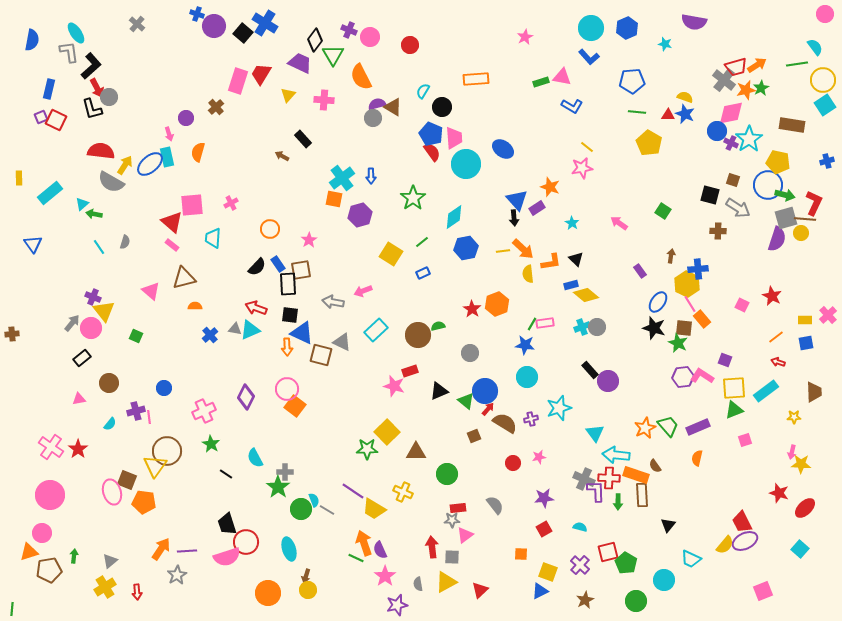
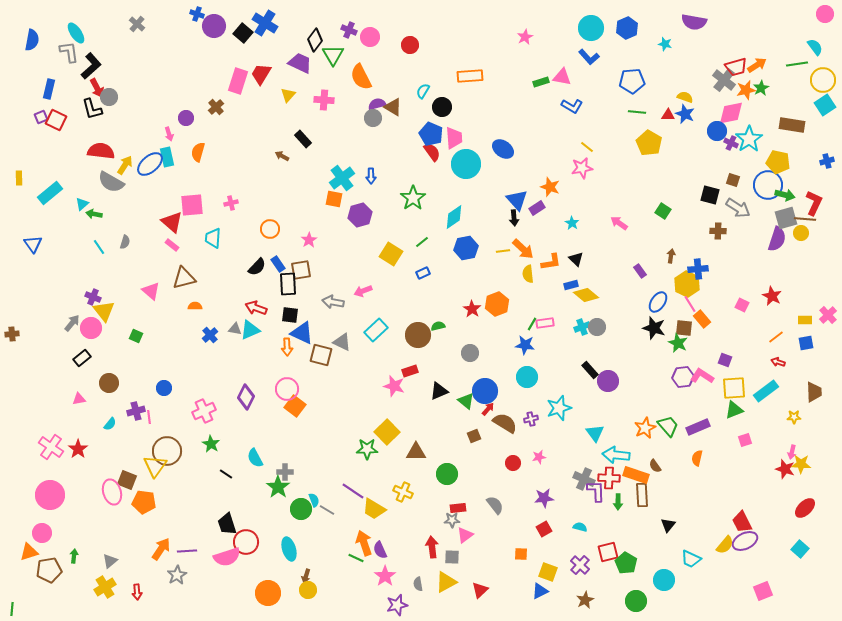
orange rectangle at (476, 79): moved 6 px left, 3 px up
pink cross at (231, 203): rotated 16 degrees clockwise
red star at (779, 493): moved 6 px right, 24 px up
